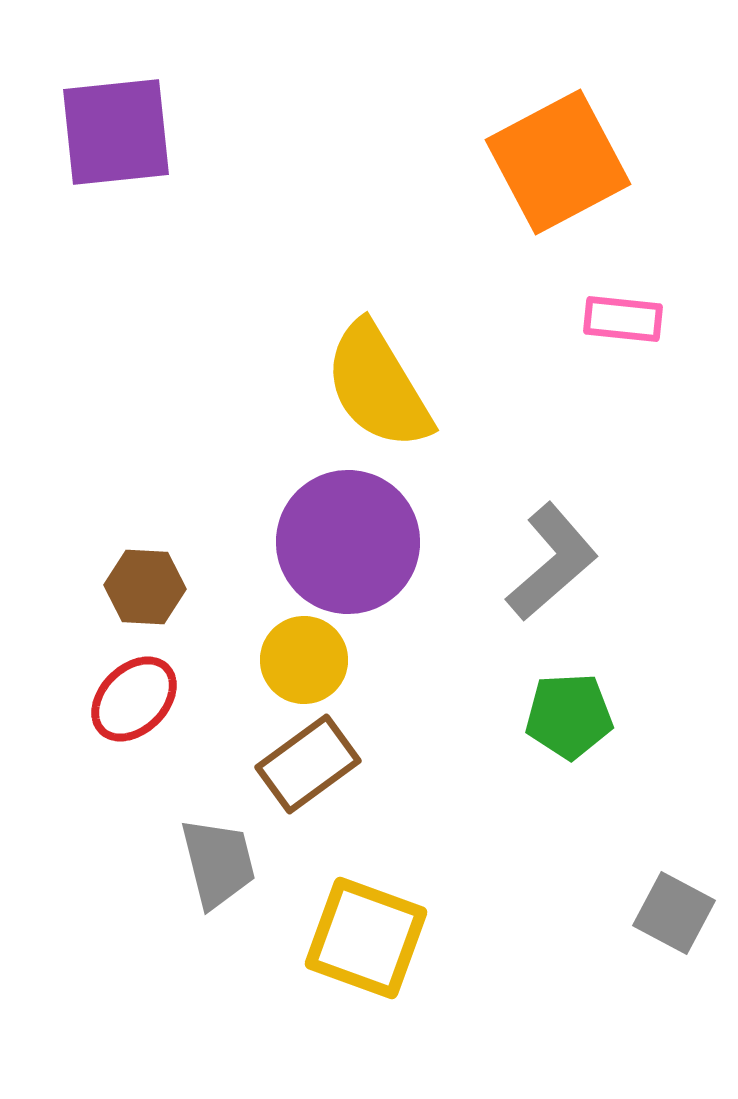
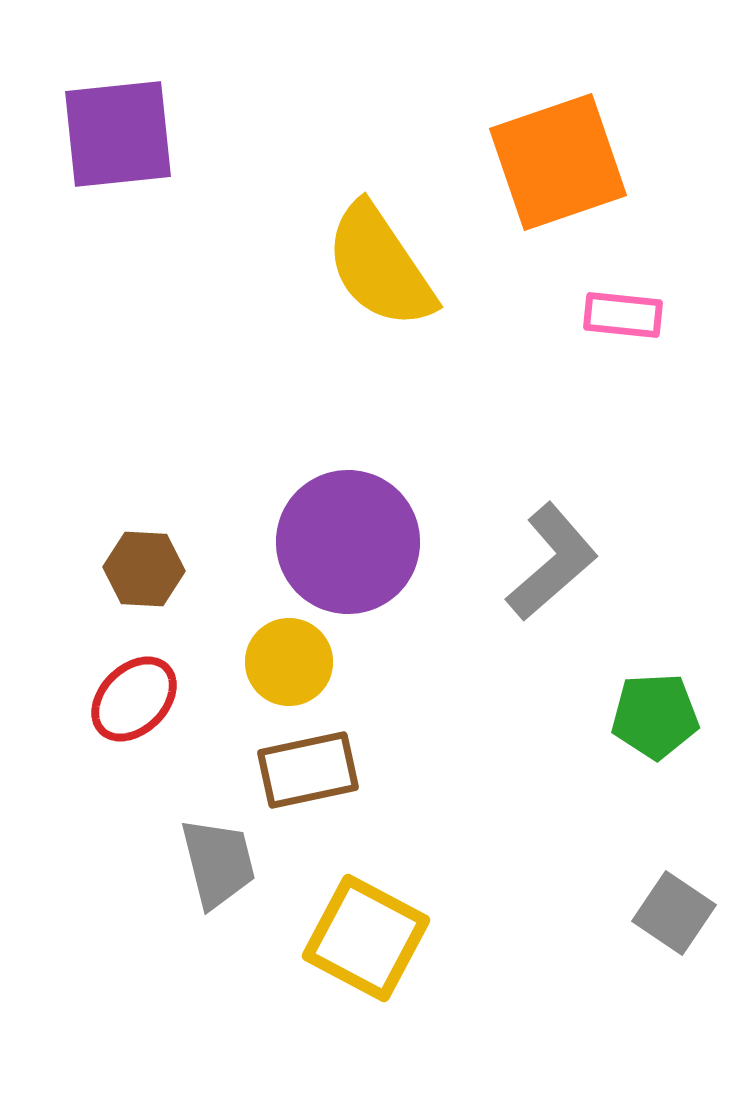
purple square: moved 2 px right, 2 px down
orange square: rotated 9 degrees clockwise
pink rectangle: moved 4 px up
yellow semicircle: moved 2 px right, 120 px up; rotated 3 degrees counterclockwise
brown hexagon: moved 1 px left, 18 px up
yellow circle: moved 15 px left, 2 px down
green pentagon: moved 86 px right
brown rectangle: moved 6 px down; rotated 24 degrees clockwise
gray square: rotated 6 degrees clockwise
yellow square: rotated 8 degrees clockwise
